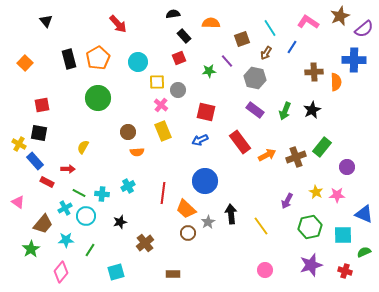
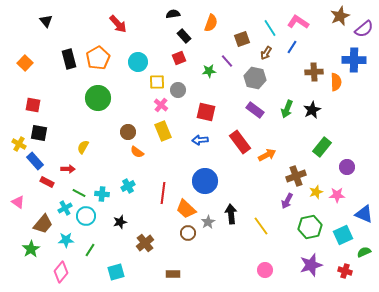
pink L-shape at (308, 22): moved 10 px left
orange semicircle at (211, 23): rotated 108 degrees clockwise
red square at (42, 105): moved 9 px left; rotated 21 degrees clockwise
green arrow at (285, 111): moved 2 px right, 2 px up
blue arrow at (200, 140): rotated 21 degrees clockwise
orange semicircle at (137, 152): rotated 40 degrees clockwise
brown cross at (296, 157): moved 19 px down
yellow star at (316, 192): rotated 24 degrees clockwise
cyan square at (343, 235): rotated 24 degrees counterclockwise
